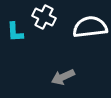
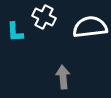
gray arrow: rotated 110 degrees clockwise
